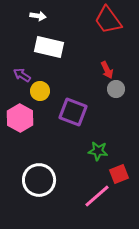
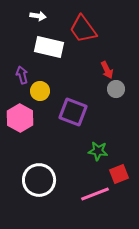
red trapezoid: moved 25 px left, 9 px down
purple arrow: rotated 42 degrees clockwise
pink line: moved 2 px left, 2 px up; rotated 20 degrees clockwise
